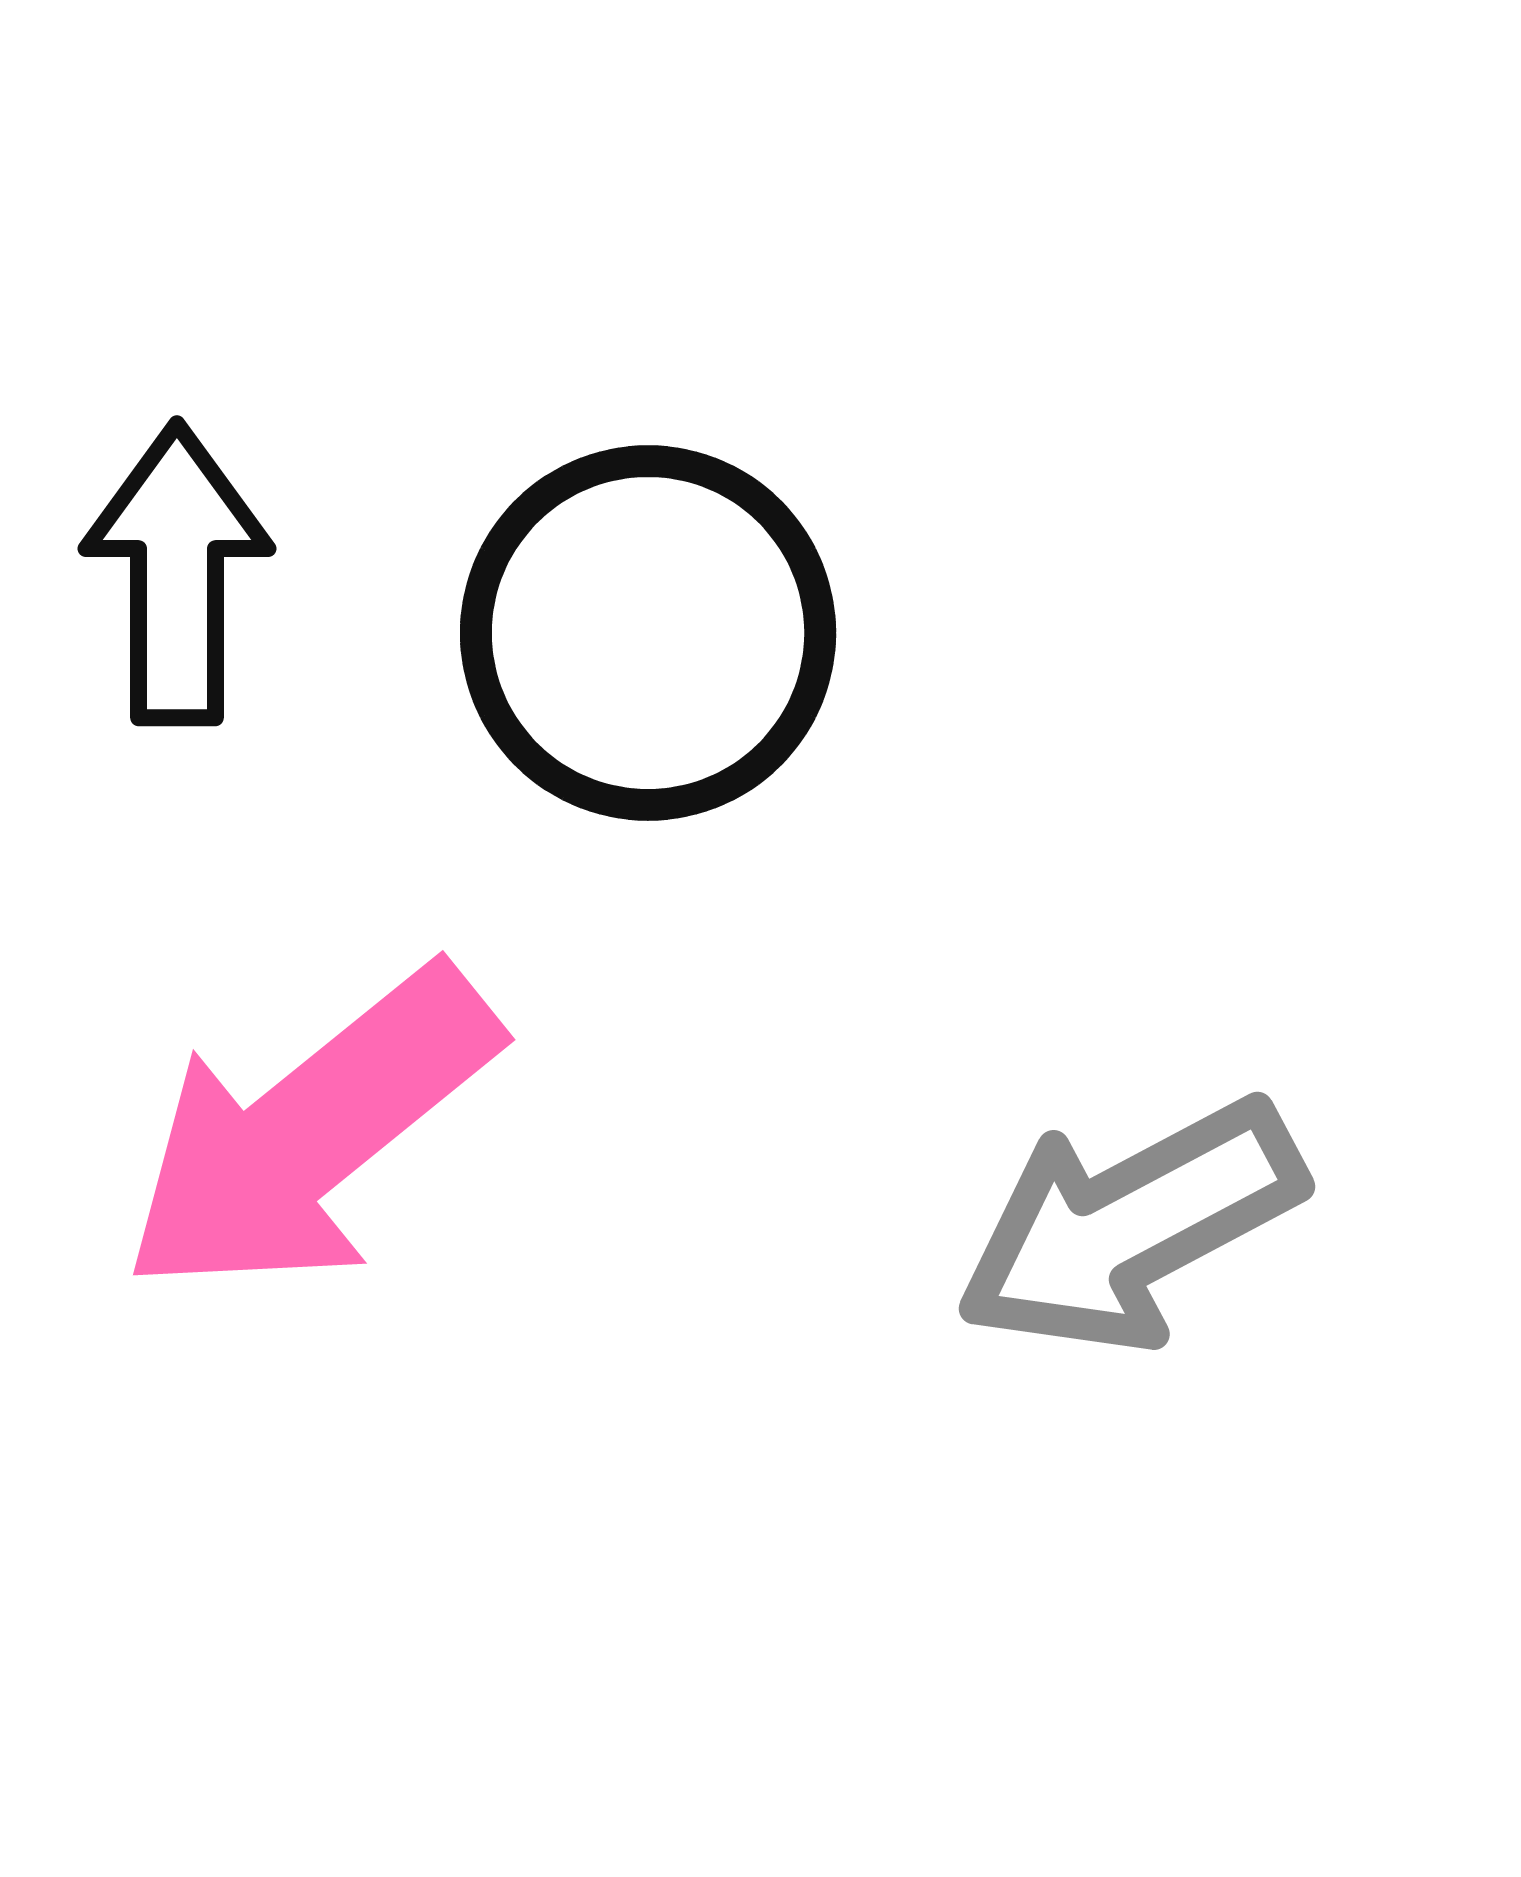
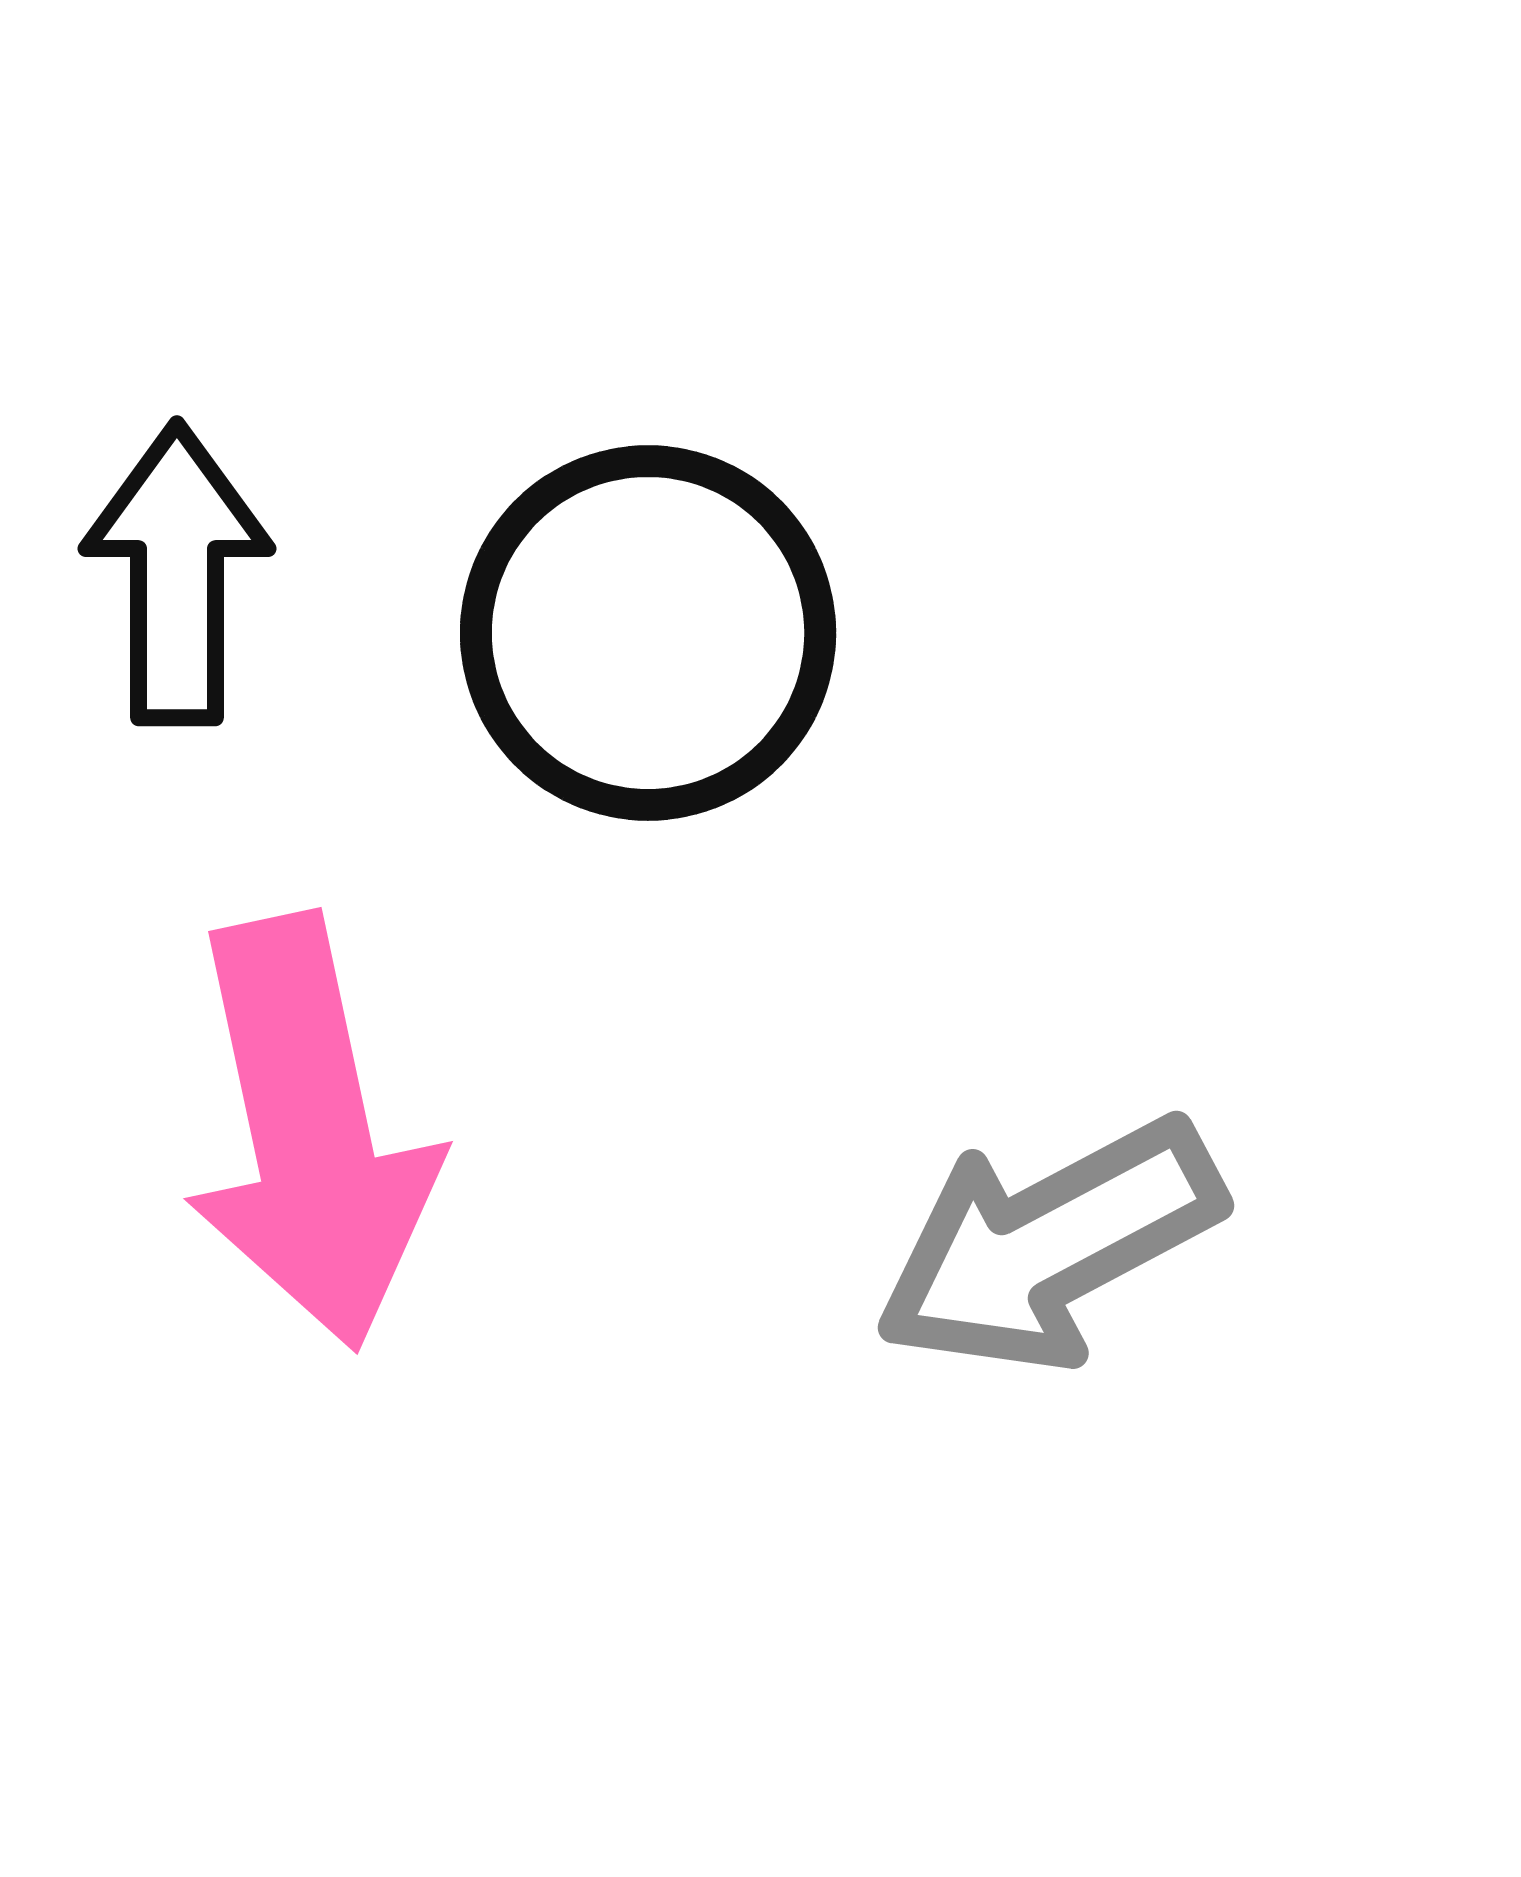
pink arrow: rotated 63 degrees counterclockwise
gray arrow: moved 81 px left, 19 px down
